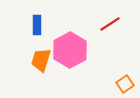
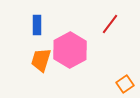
red line: rotated 20 degrees counterclockwise
